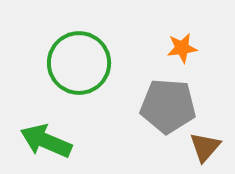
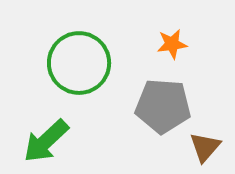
orange star: moved 10 px left, 4 px up
gray pentagon: moved 5 px left
green arrow: rotated 66 degrees counterclockwise
